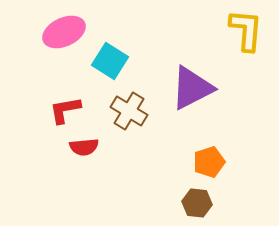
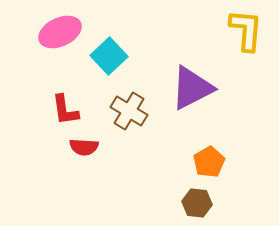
pink ellipse: moved 4 px left
cyan square: moved 1 px left, 5 px up; rotated 15 degrees clockwise
red L-shape: rotated 88 degrees counterclockwise
red semicircle: rotated 8 degrees clockwise
orange pentagon: rotated 12 degrees counterclockwise
